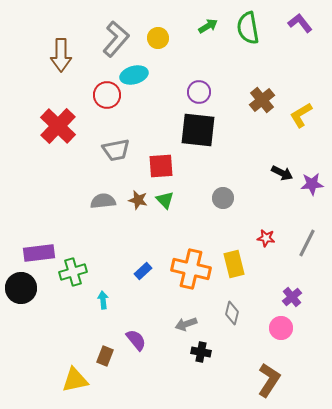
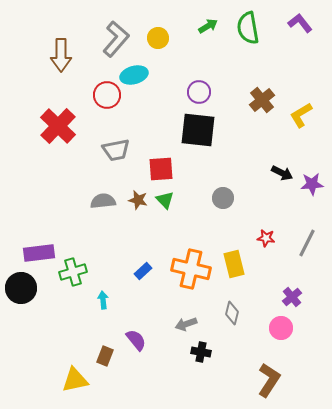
red square: moved 3 px down
